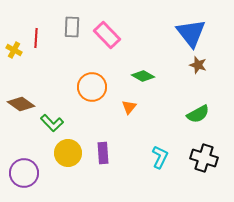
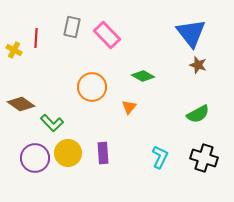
gray rectangle: rotated 10 degrees clockwise
purple circle: moved 11 px right, 15 px up
